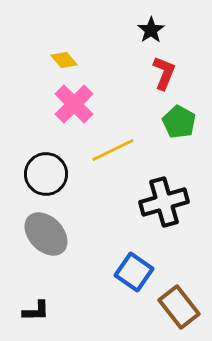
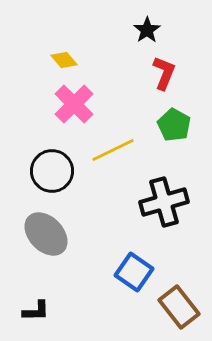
black star: moved 4 px left
green pentagon: moved 5 px left, 3 px down
black circle: moved 6 px right, 3 px up
